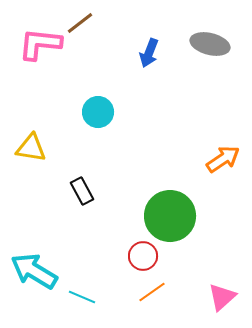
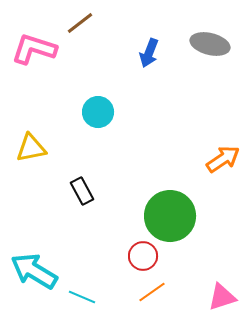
pink L-shape: moved 6 px left, 5 px down; rotated 12 degrees clockwise
yellow triangle: rotated 20 degrees counterclockwise
pink triangle: rotated 24 degrees clockwise
